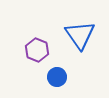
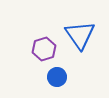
purple hexagon: moved 7 px right, 1 px up; rotated 20 degrees clockwise
